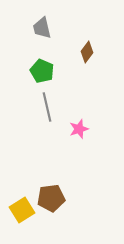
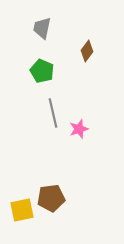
gray trapezoid: rotated 25 degrees clockwise
brown diamond: moved 1 px up
gray line: moved 6 px right, 6 px down
yellow square: rotated 20 degrees clockwise
